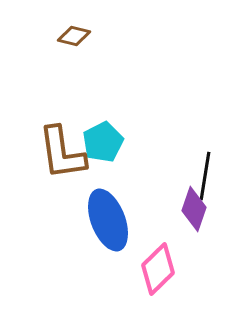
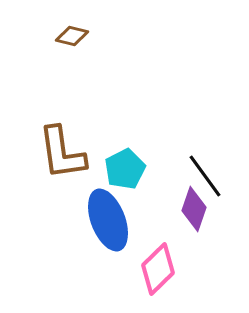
brown diamond: moved 2 px left
cyan pentagon: moved 22 px right, 27 px down
black line: rotated 45 degrees counterclockwise
